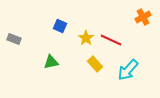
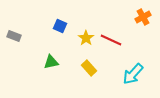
gray rectangle: moved 3 px up
yellow rectangle: moved 6 px left, 4 px down
cyan arrow: moved 5 px right, 4 px down
